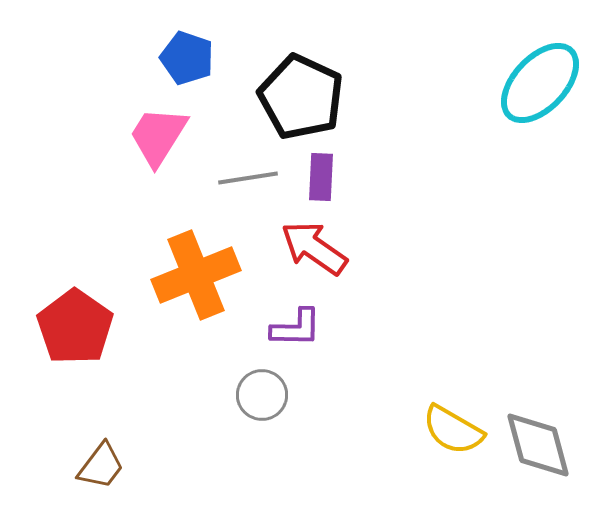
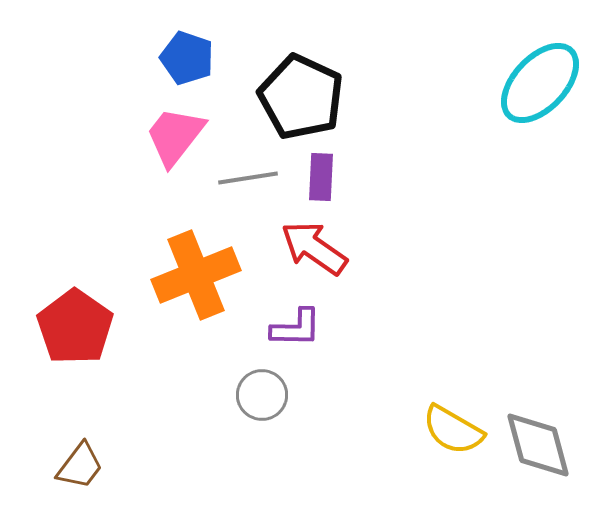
pink trapezoid: moved 17 px right; rotated 6 degrees clockwise
brown trapezoid: moved 21 px left
